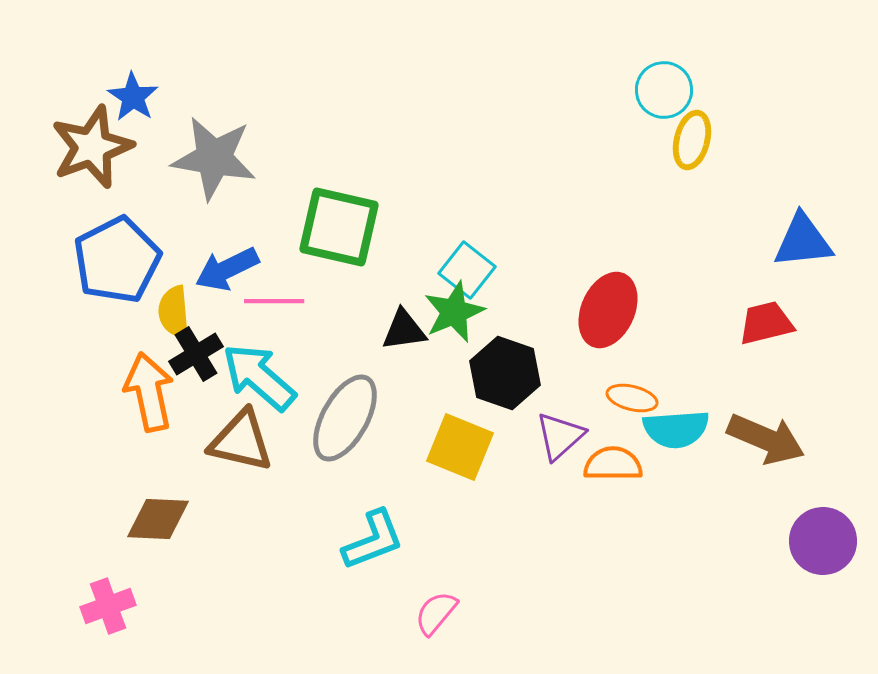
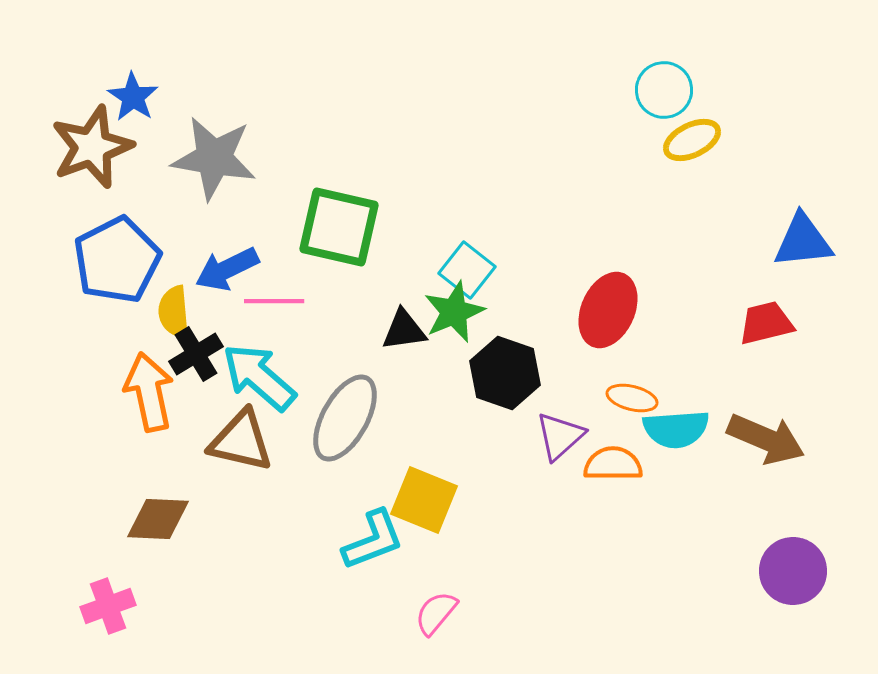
yellow ellipse: rotated 50 degrees clockwise
yellow square: moved 36 px left, 53 px down
purple circle: moved 30 px left, 30 px down
